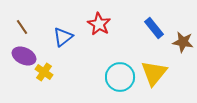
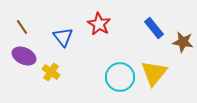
blue triangle: rotated 30 degrees counterclockwise
yellow cross: moved 7 px right
